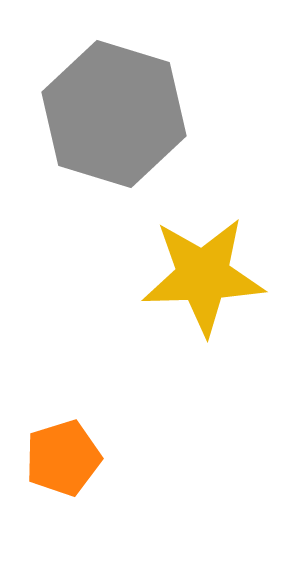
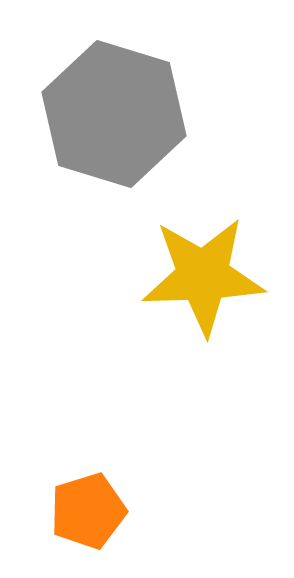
orange pentagon: moved 25 px right, 53 px down
